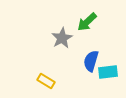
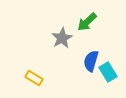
cyan rectangle: rotated 66 degrees clockwise
yellow rectangle: moved 12 px left, 3 px up
